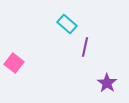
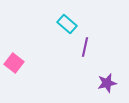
purple star: rotated 24 degrees clockwise
